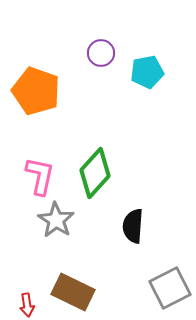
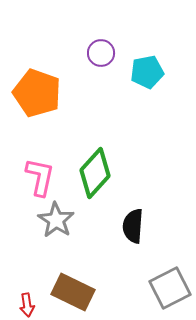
orange pentagon: moved 1 px right, 2 px down
pink L-shape: moved 1 px down
